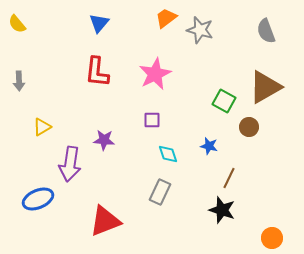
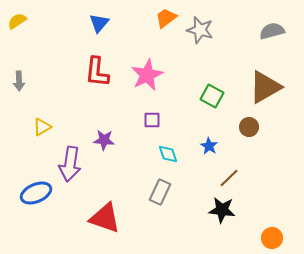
yellow semicircle: moved 3 px up; rotated 96 degrees clockwise
gray semicircle: moved 6 px right; rotated 95 degrees clockwise
pink star: moved 8 px left, 1 px down
green square: moved 12 px left, 5 px up
blue star: rotated 18 degrees clockwise
brown line: rotated 20 degrees clockwise
blue ellipse: moved 2 px left, 6 px up
black star: rotated 12 degrees counterclockwise
red triangle: moved 3 px up; rotated 40 degrees clockwise
